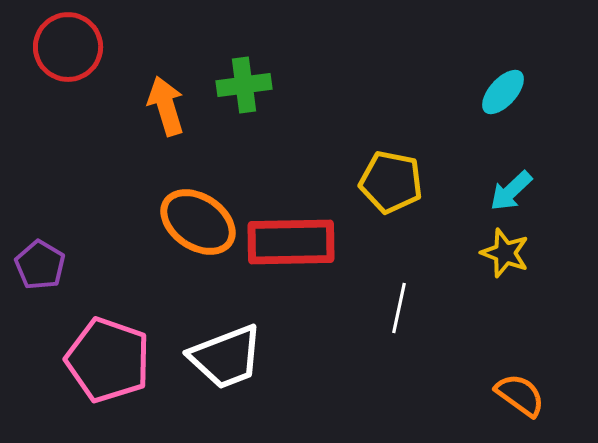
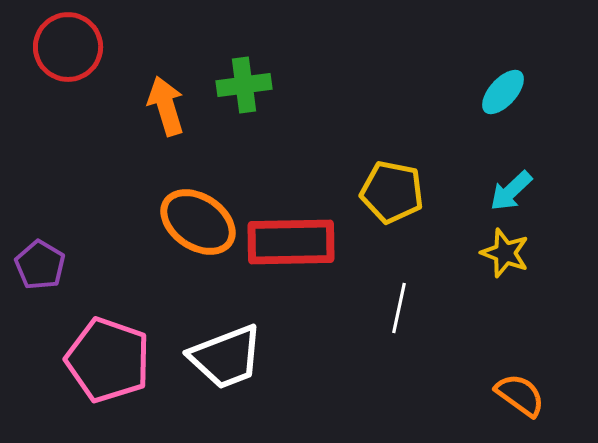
yellow pentagon: moved 1 px right, 10 px down
